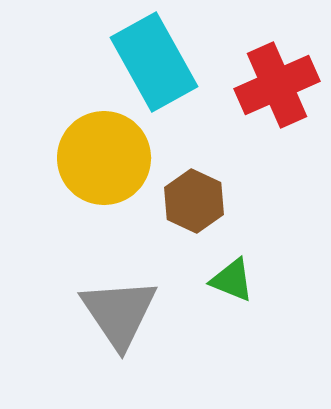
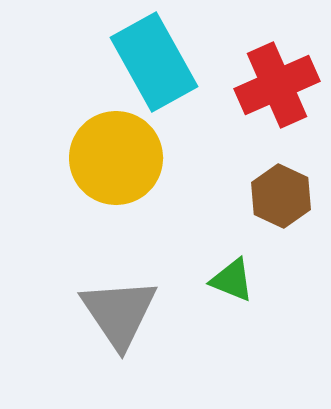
yellow circle: moved 12 px right
brown hexagon: moved 87 px right, 5 px up
